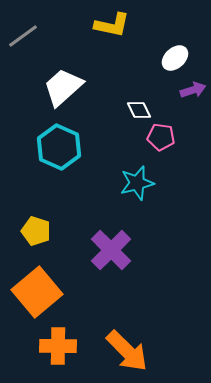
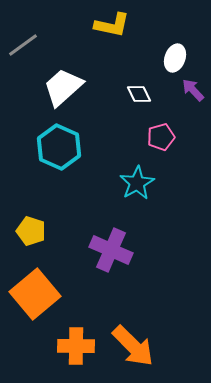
gray line: moved 9 px down
white ellipse: rotated 28 degrees counterclockwise
purple arrow: rotated 115 degrees counterclockwise
white diamond: moved 16 px up
pink pentagon: rotated 24 degrees counterclockwise
cyan star: rotated 16 degrees counterclockwise
yellow pentagon: moved 5 px left
purple cross: rotated 21 degrees counterclockwise
orange square: moved 2 px left, 2 px down
orange cross: moved 18 px right
orange arrow: moved 6 px right, 5 px up
